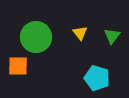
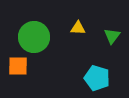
yellow triangle: moved 2 px left, 5 px up; rotated 49 degrees counterclockwise
green circle: moved 2 px left
